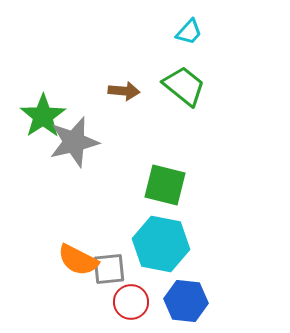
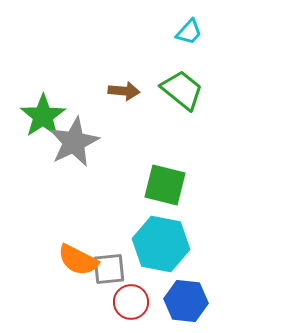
green trapezoid: moved 2 px left, 4 px down
gray star: rotated 12 degrees counterclockwise
